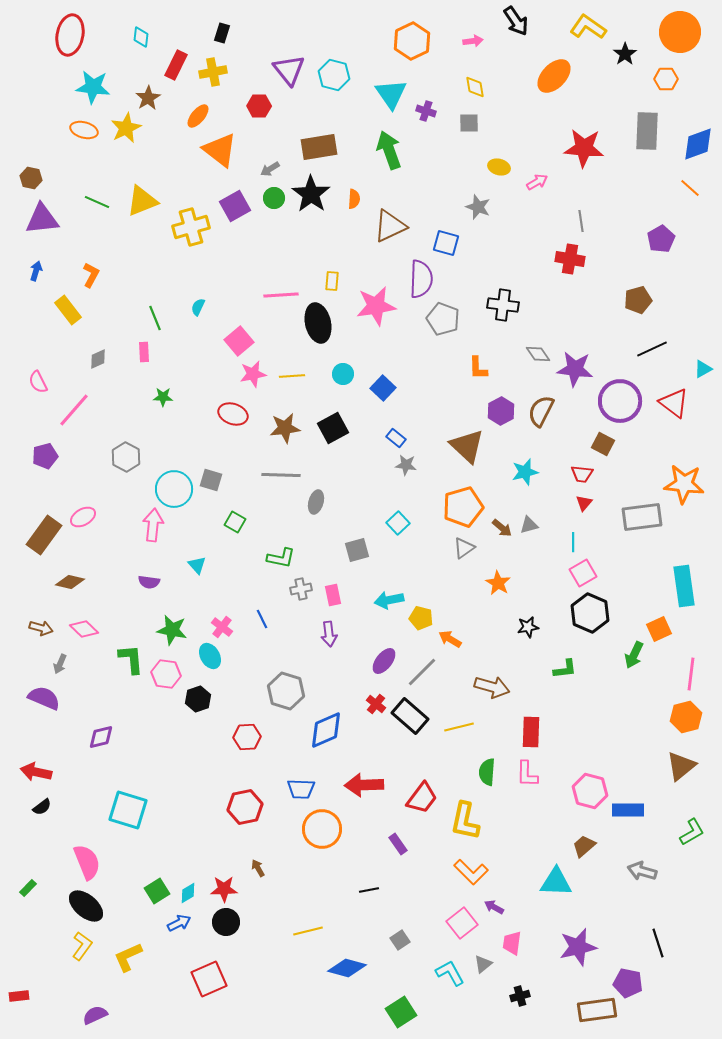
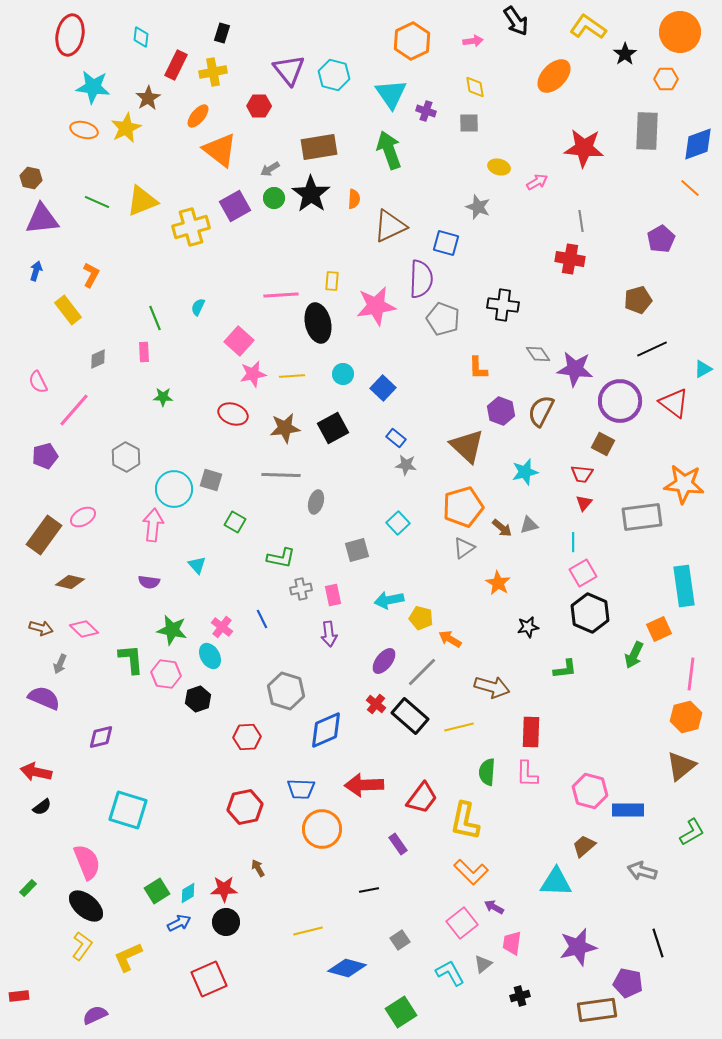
pink square at (239, 341): rotated 8 degrees counterclockwise
purple hexagon at (501, 411): rotated 12 degrees counterclockwise
